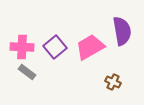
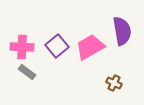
purple square: moved 2 px right, 1 px up
brown cross: moved 1 px right, 1 px down
